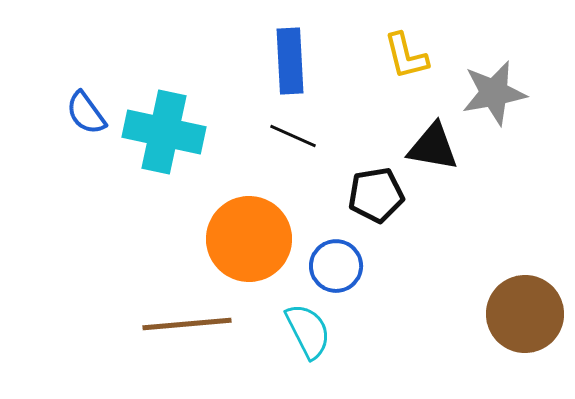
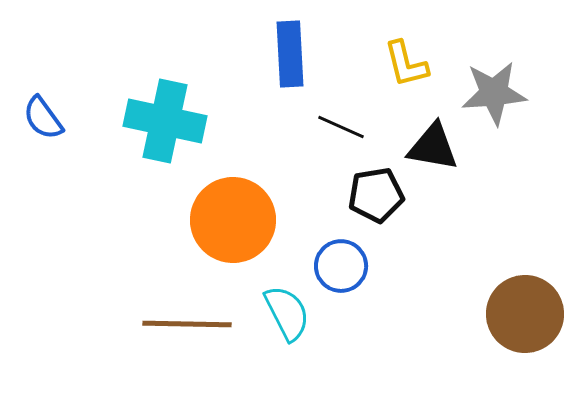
yellow L-shape: moved 8 px down
blue rectangle: moved 7 px up
gray star: rotated 6 degrees clockwise
blue semicircle: moved 43 px left, 5 px down
cyan cross: moved 1 px right, 11 px up
black line: moved 48 px right, 9 px up
orange circle: moved 16 px left, 19 px up
blue circle: moved 5 px right
brown line: rotated 6 degrees clockwise
cyan semicircle: moved 21 px left, 18 px up
